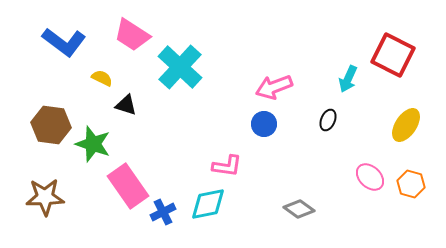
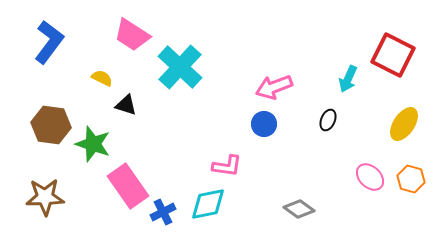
blue L-shape: moved 15 px left; rotated 90 degrees counterclockwise
yellow ellipse: moved 2 px left, 1 px up
orange hexagon: moved 5 px up
